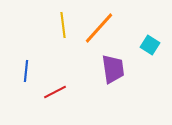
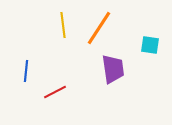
orange line: rotated 9 degrees counterclockwise
cyan square: rotated 24 degrees counterclockwise
